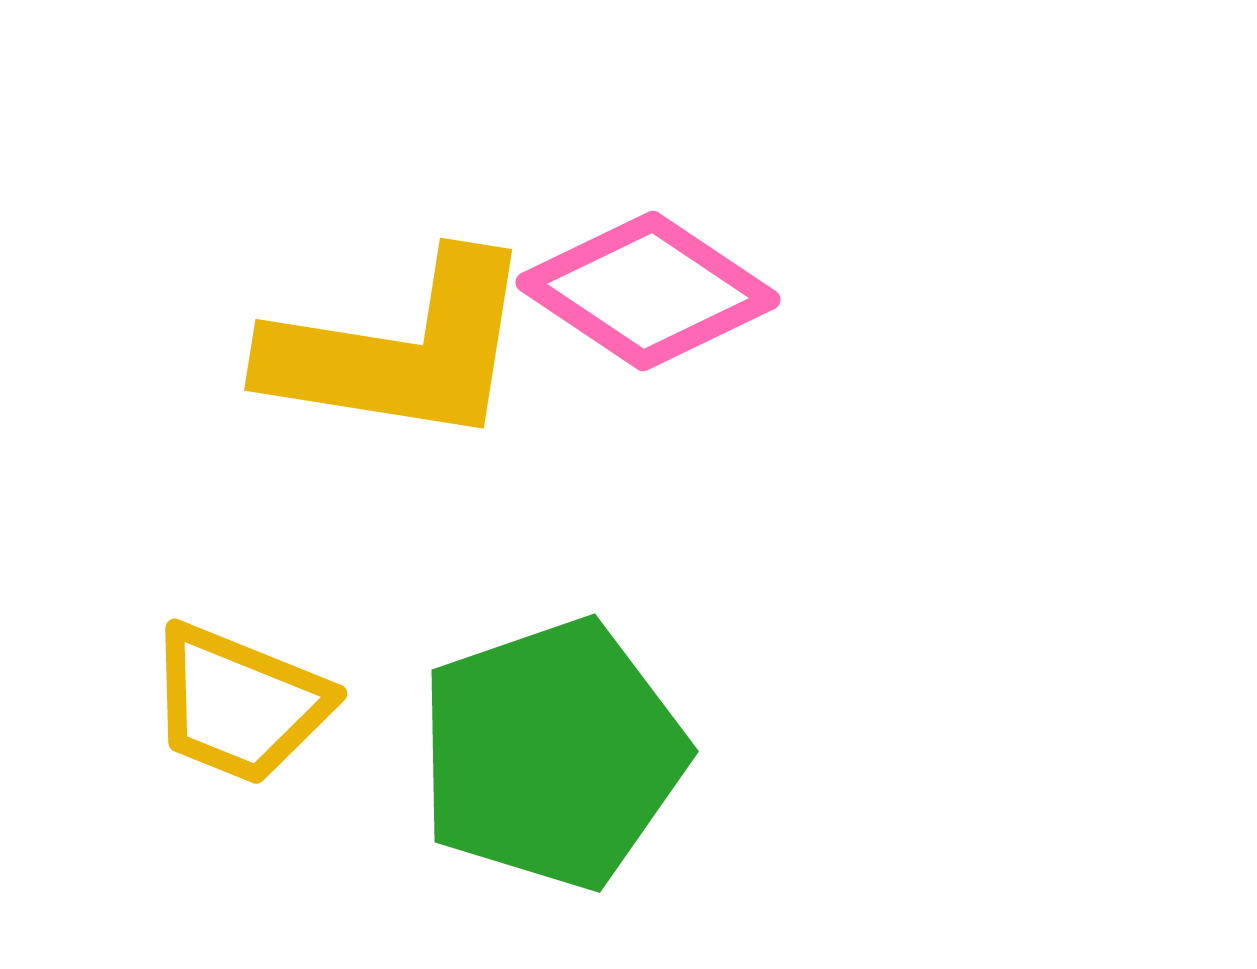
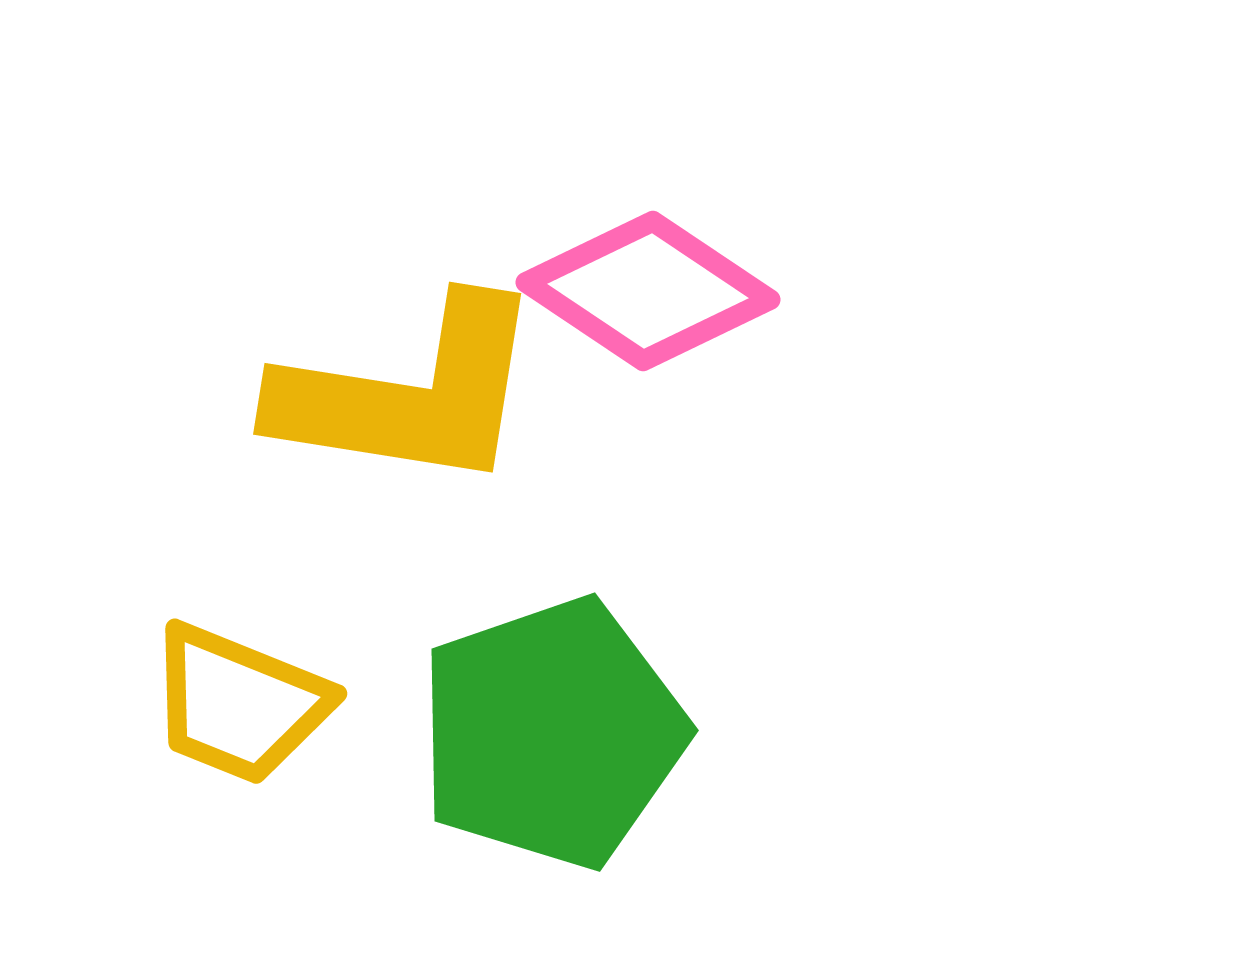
yellow L-shape: moved 9 px right, 44 px down
green pentagon: moved 21 px up
